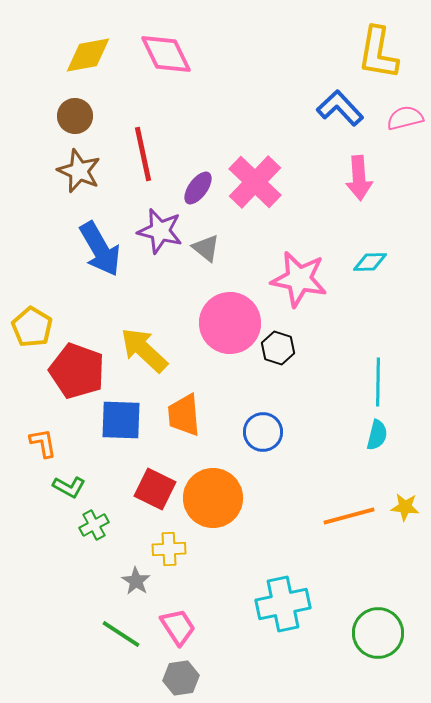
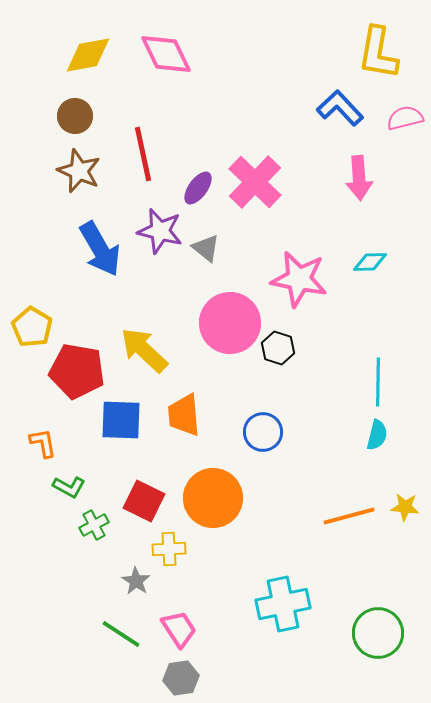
red pentagon: rotated 10 degrees counterclockwise
red square: moved 11 px left, 12 px down
pink trapezoid: moved 1 px right, 2 px down
